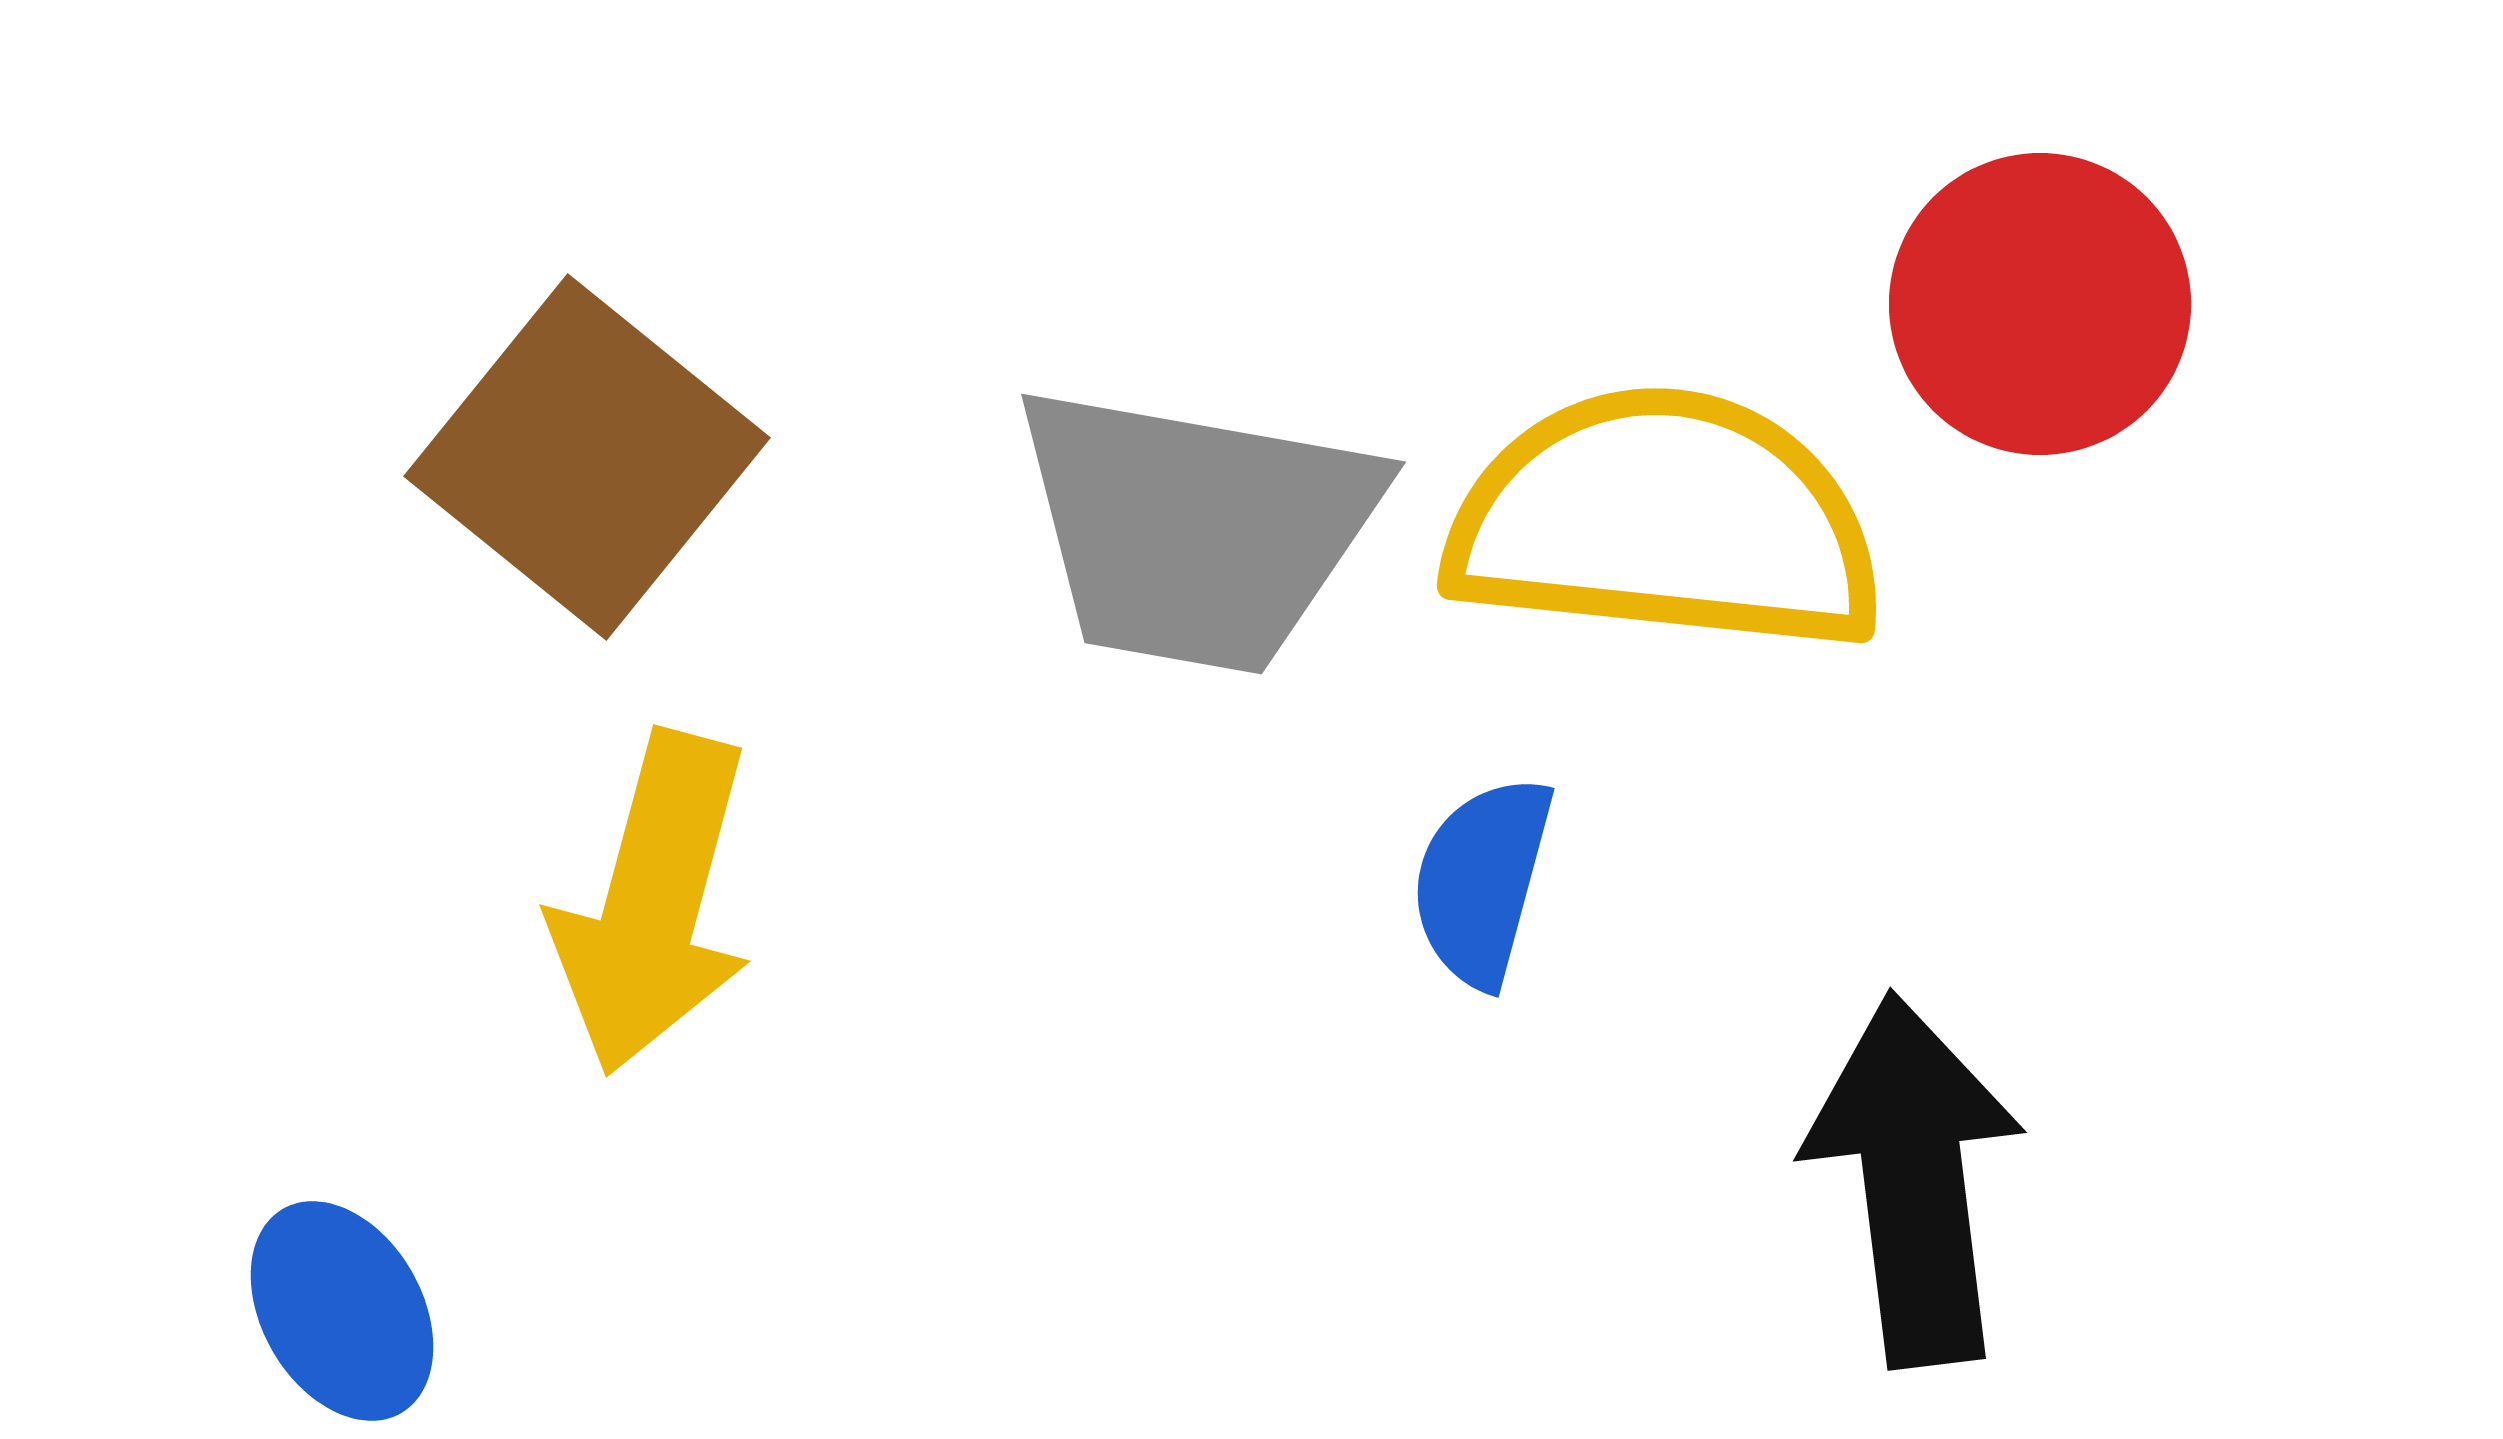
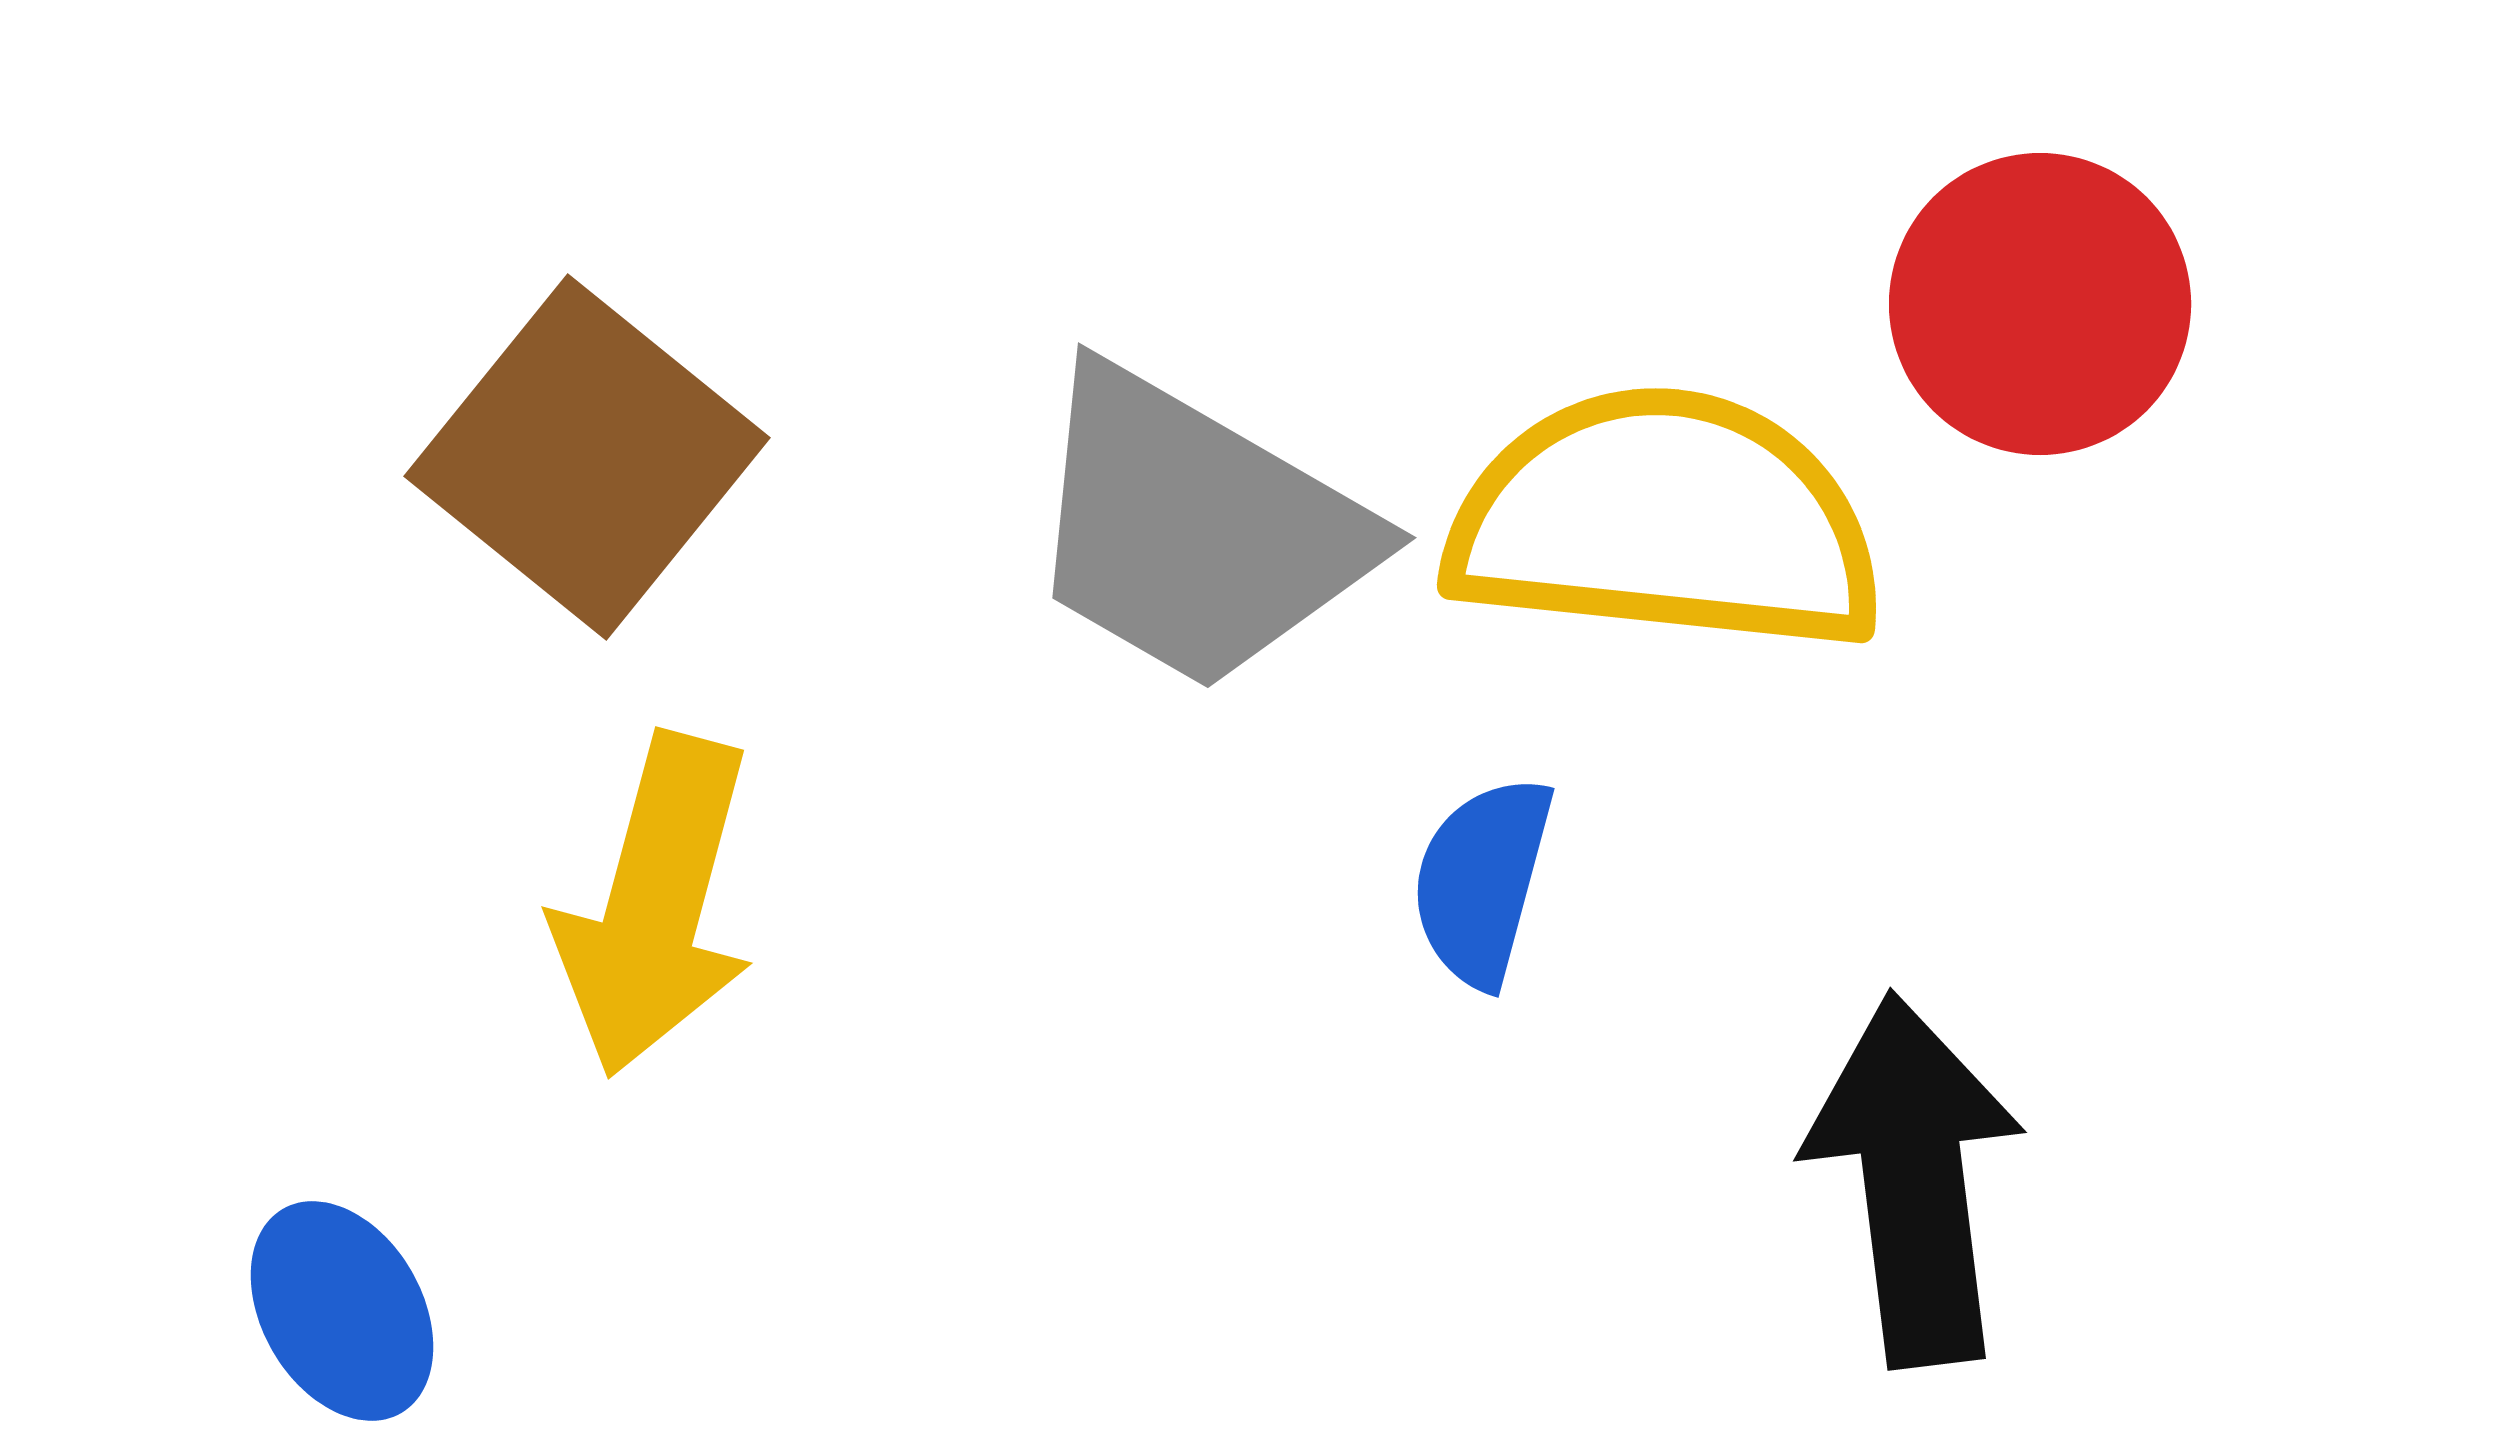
gray trapezoid: rotated 20 degrees clockwise
yellow arrow: moved 2 px right, 2 px down
